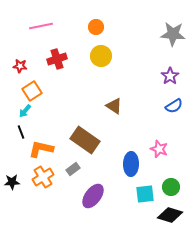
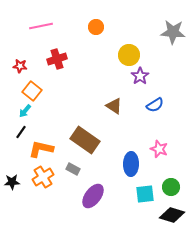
gray star: moved 2 px up
yellow circle: moved 28 px right, 1 px up
purple star: moved 30 px left
orange square: rotated 18 degrees counterclockwise
blue semicircle: moved 19 px left, 1 px up
black line: rotated 56 degrees clockwise
gray rectangle: rotated 64 degrees clockwise
black diamond: moved 2 px right
